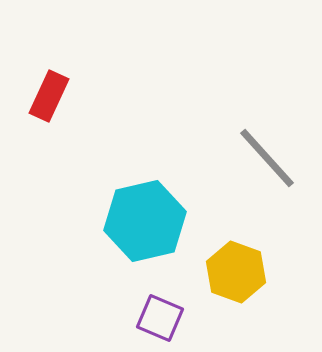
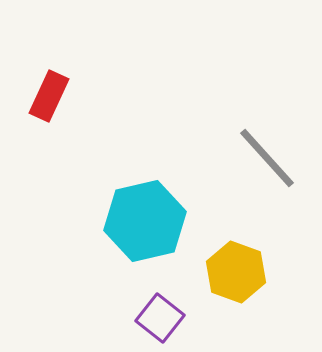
purple square: rotated 15 degrees clockwise
